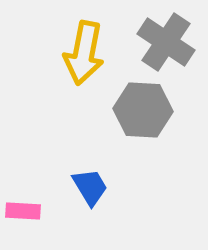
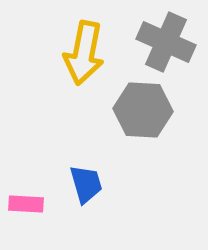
gray cross: rotated 10 degrees counterclockwise
blue trapezoid: moved 4 px left, 3 px up; rotated 15 degrees clockwise
pink rectangle: moved 3 px right, 7 px up
